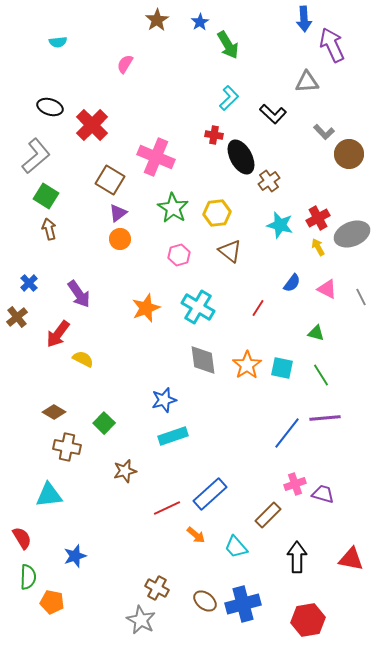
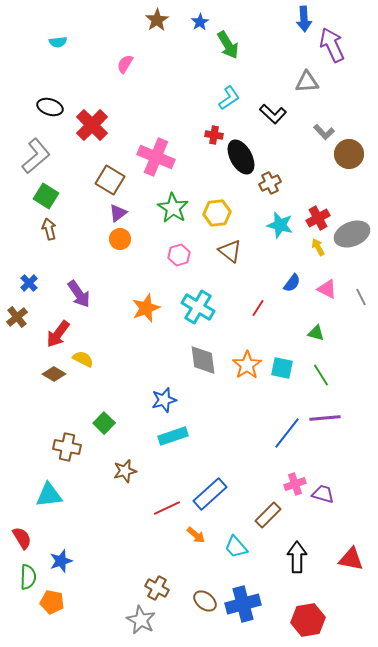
cyan L-shape at (229, 98): rotated 10 degrees clockwise
brown cross at (269, 181): moved 1 px right, 2 px down; rotated 10 degrees clockwise
brown diamond at (54, 412): moved 38 px up
blue star at (75, 556): moved 14 px left, 5 px down
